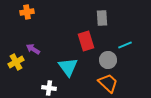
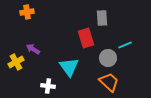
red rectangle: moved 3 px up
gray circle: moved 2 px up
cyan triangle: moved 1 px right
orange trapezoid: moved 1 px right, 1 px up
white cross: moved 1 px left, 2 px up
